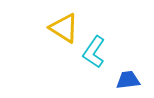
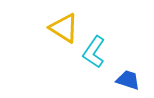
blue trapezoid: rotated 25 degrees clockwise
